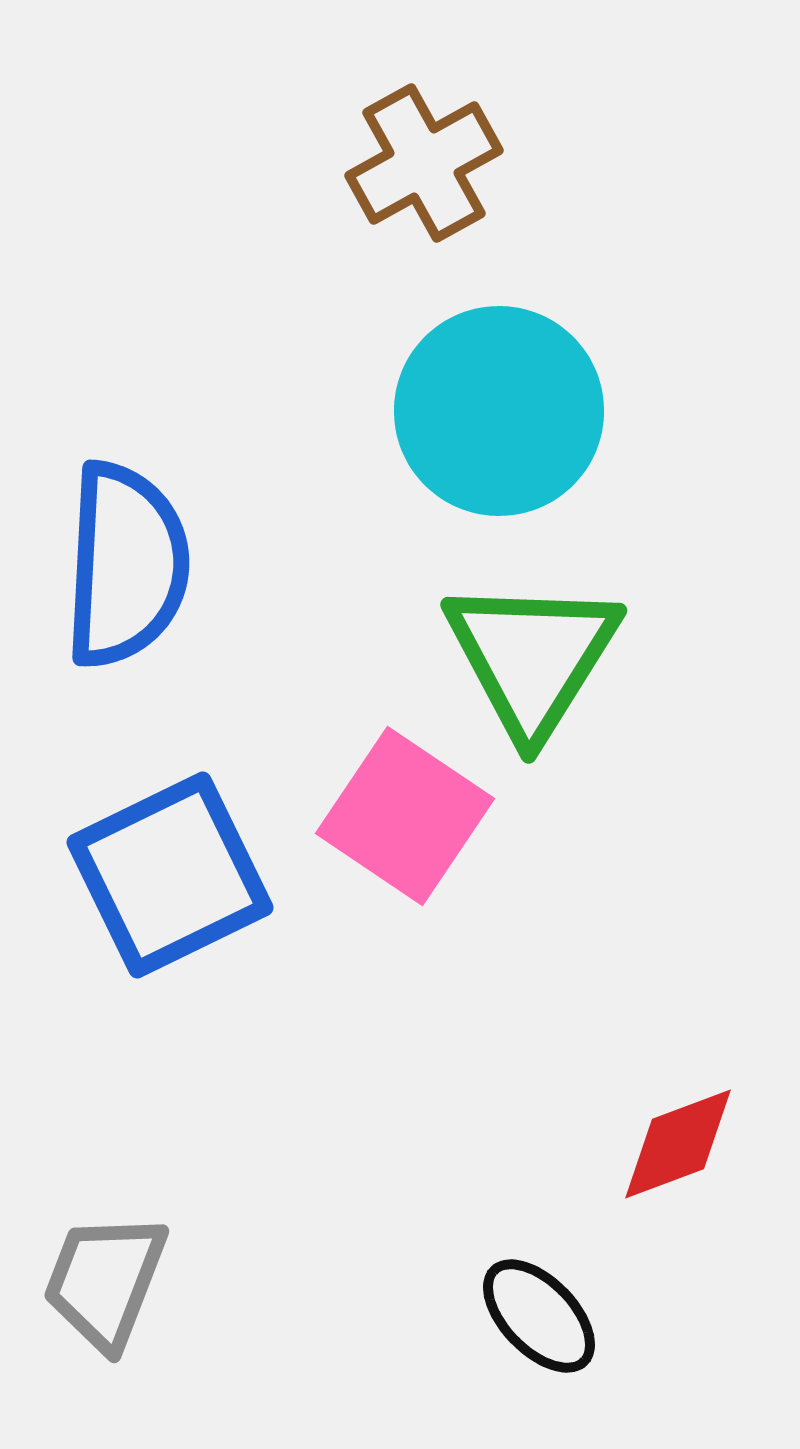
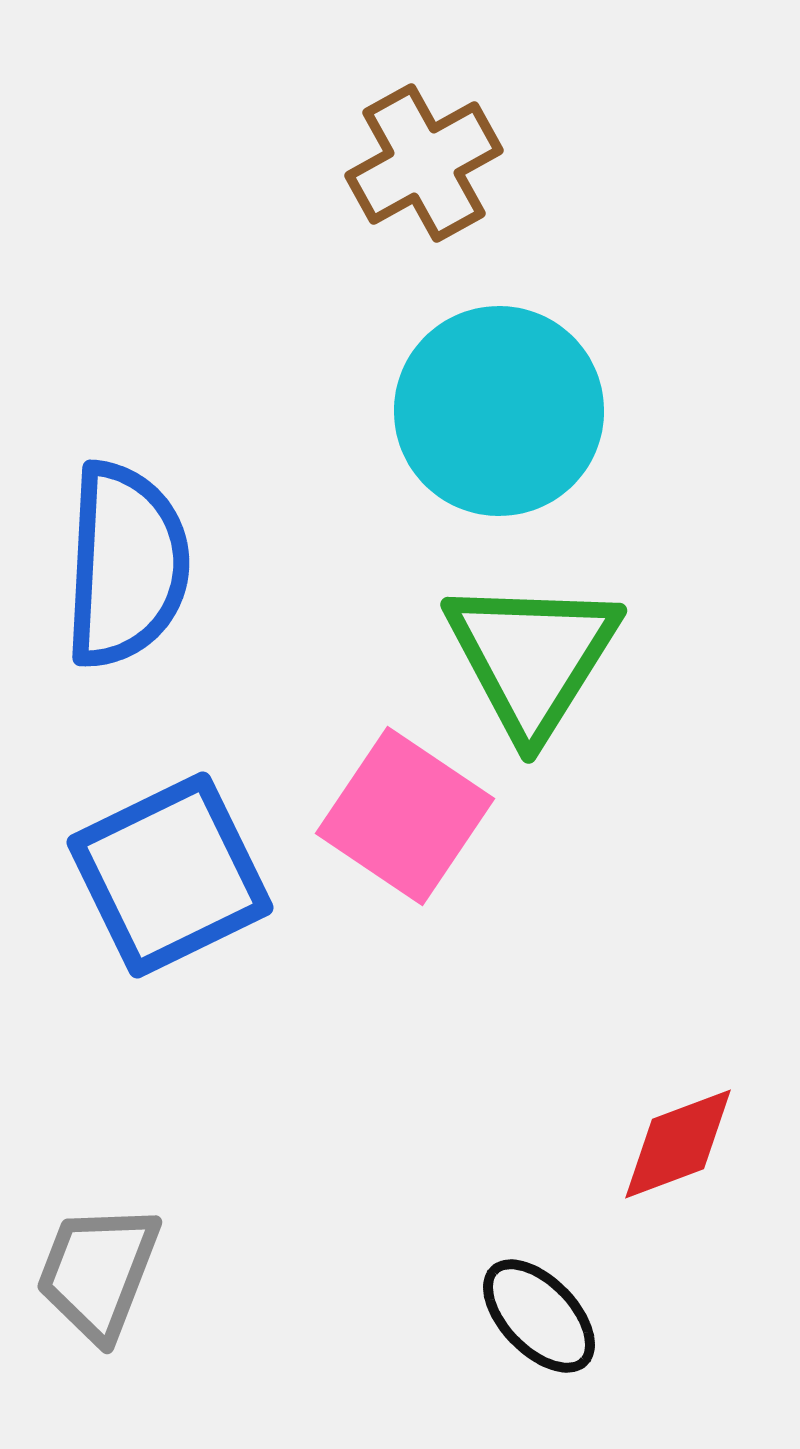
gray trapezoid: moved 7 px left, 9 px up
